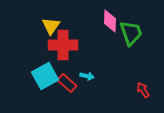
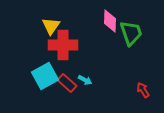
cyan arrow: moved 2 px left, 4 px down; rotated 16 degrees clockwise
